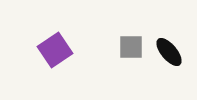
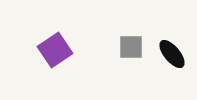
black ellipse: moved 3 px right, 2 px down
